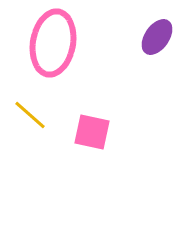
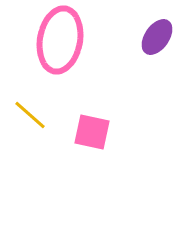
pink ellipse: moved 7 px right, 3 px up
